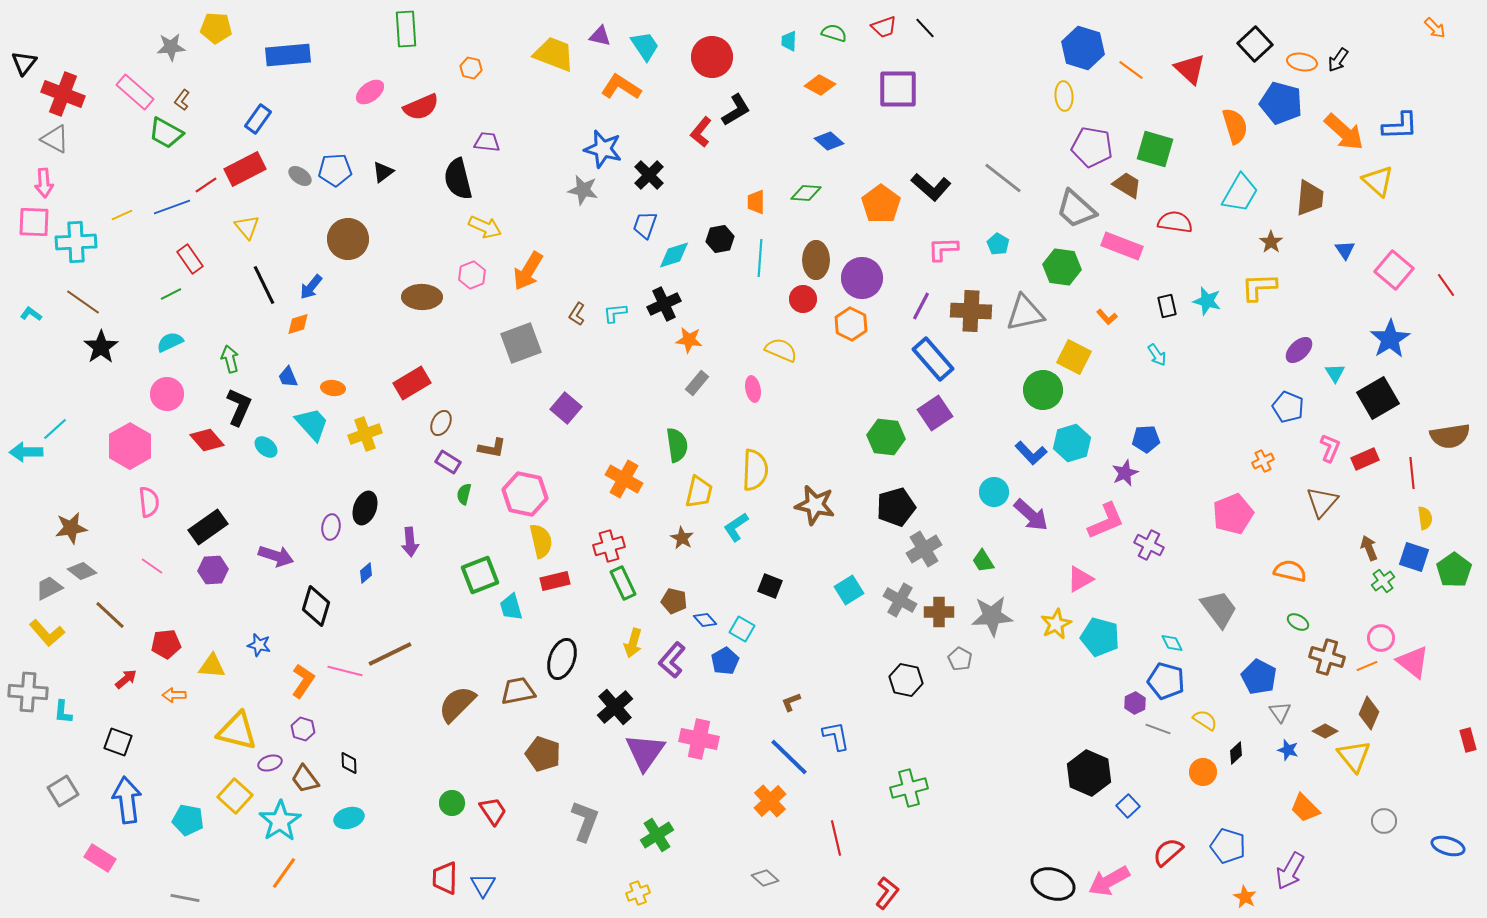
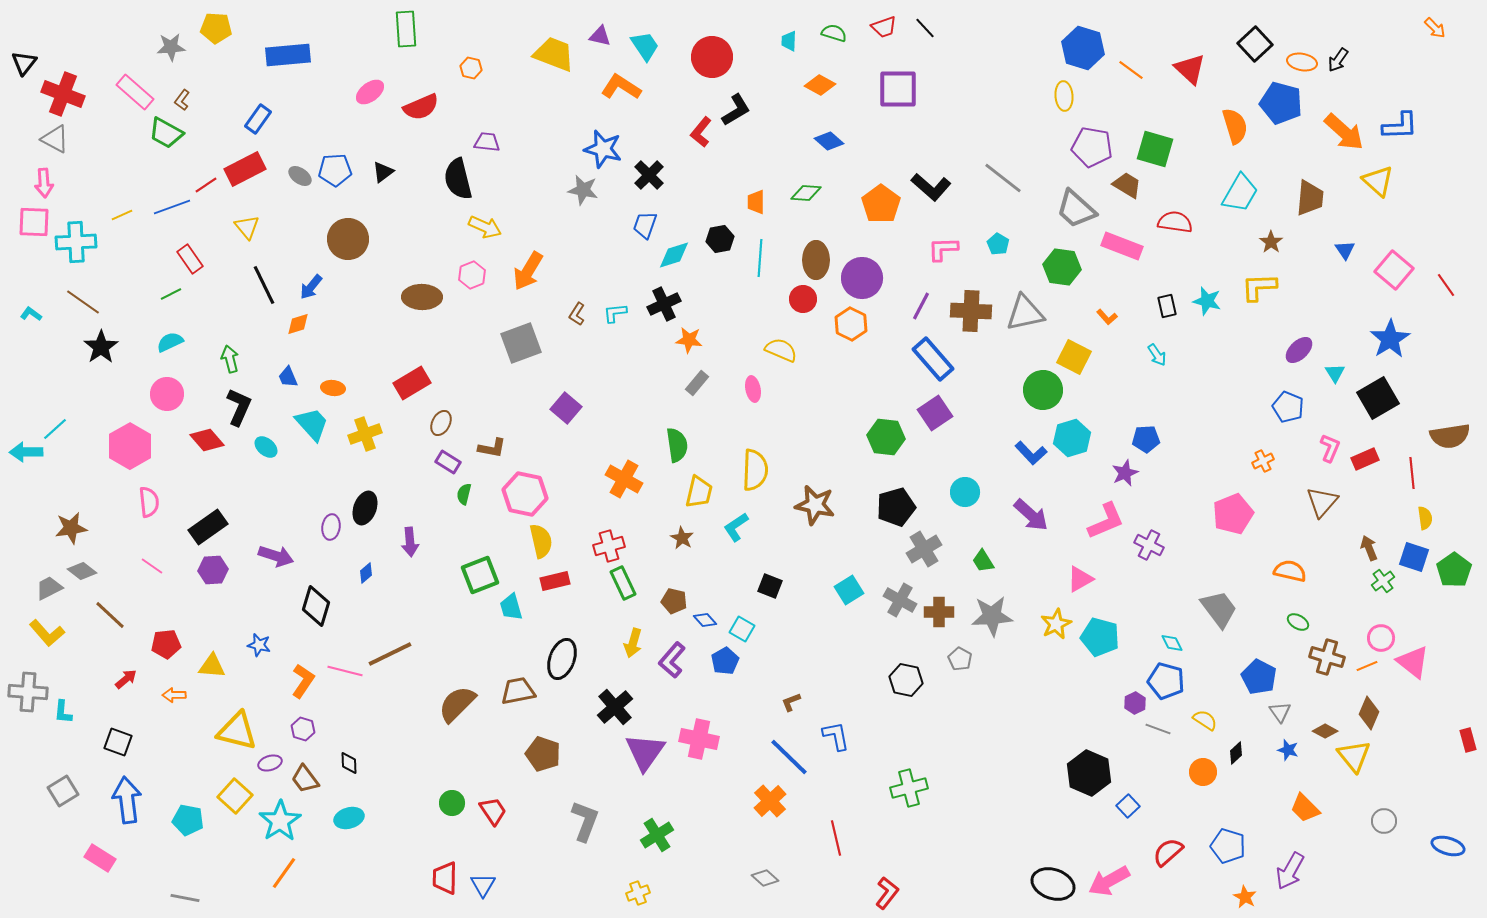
cyan hexagon at (1072, 443): moved 5 px up
cyan circle at (994, 492): moved 29 px left
